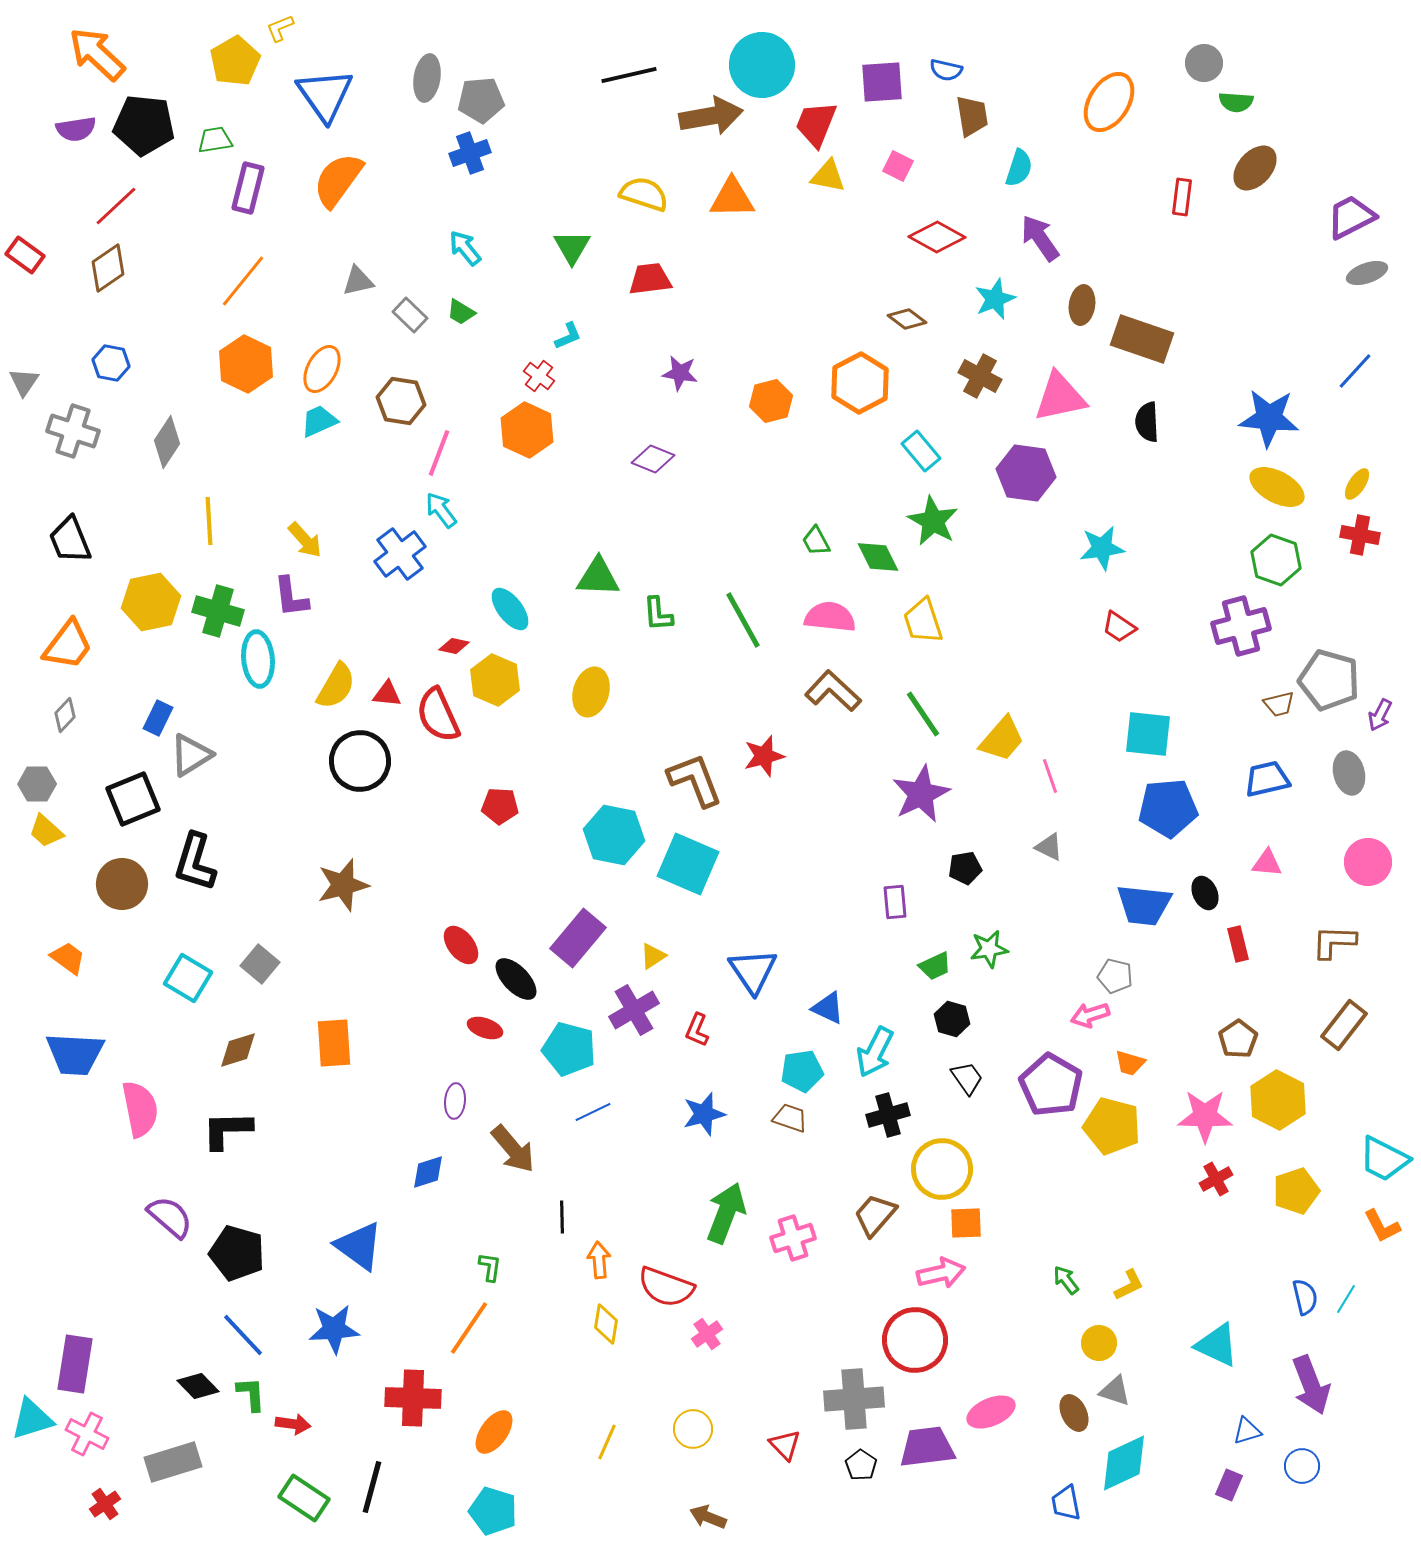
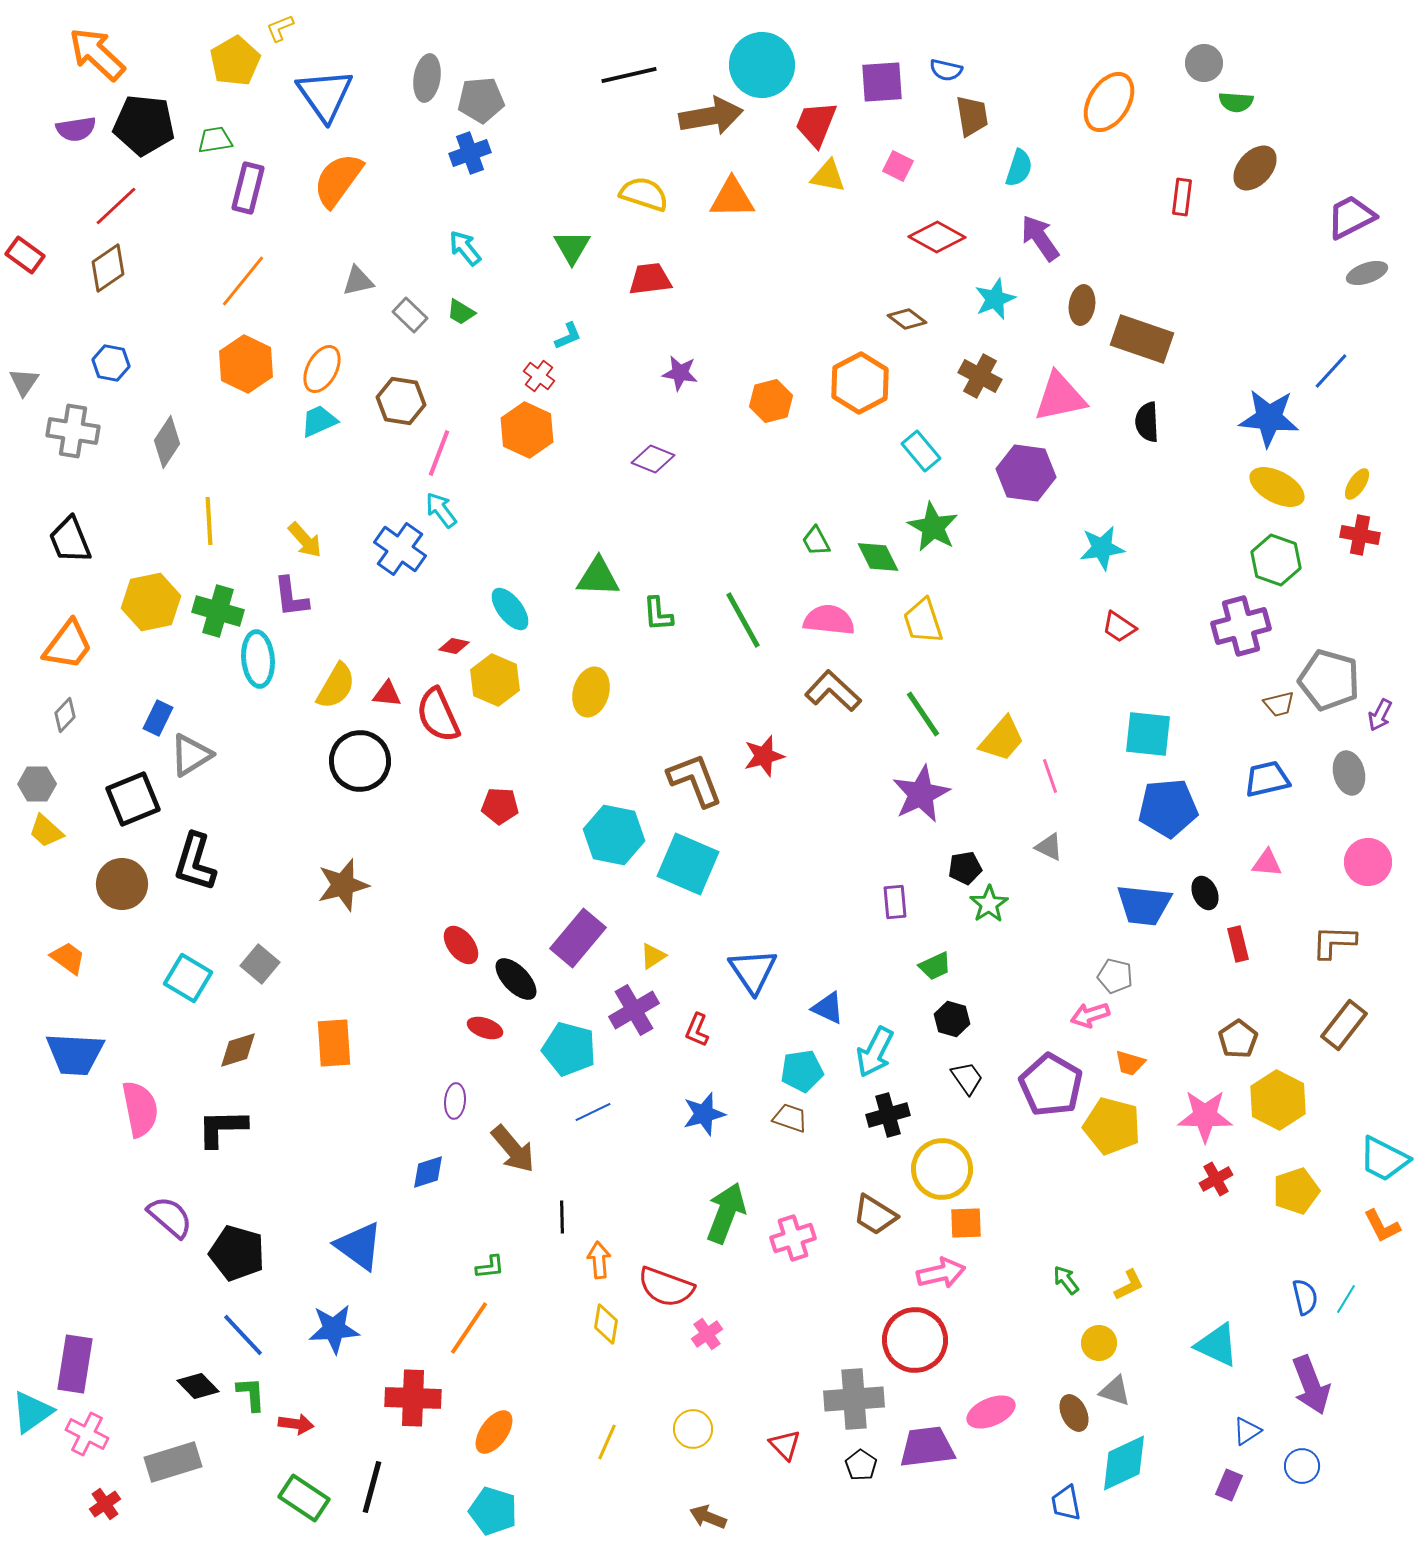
blue line at (1355, 371): moved 24 px left
gray cross at (73, 431): rotated 9 degrees counterclockwise
green star at (933, 521): moved 6 px down
blue cross at (400, 554): moved 5 px up; rotated 18 degrees counterclockwise
pink semicircle at (830, 617): moved 1 px left, 3 px down
green star at (989, 949): moved 45 px up; rotated 24 degrees counterclockwise
black L-shape at (227, 1130): moved 5 px left, 2 px up
brown trapezoid at (875, 1215): rotated 99 degrees counterclockwise
green L-shape at (490, 1267): rotated 76 degrees clockwise
cyan triangle at (32, 1419): moved 7 px up; rotated 18 degrees counterclockwise
red arrow at (293, 1424): moved 3 px right
blue triangle at (1247, 1431): rotated 16 degrees counterclockwise
